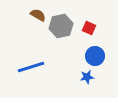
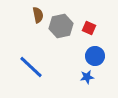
brown semicircle: rotated 49 degrees clockwise
blue line: rotated 60 degrees clockwise
